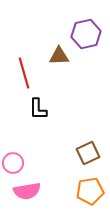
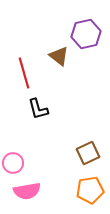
brown triangle: rotated 40 degrees clockwise
black L-shape: rotated 15 degrees counterclockwise
orange pentagon: moved 1 px up
